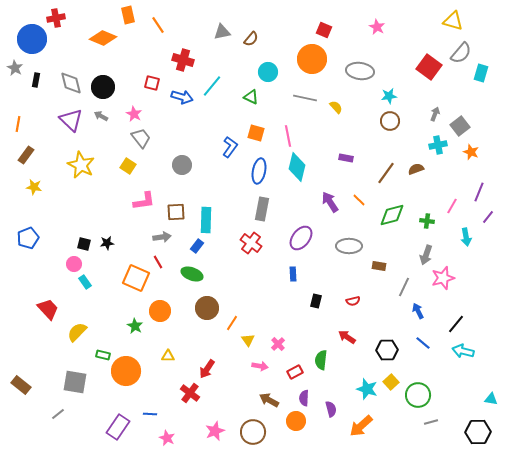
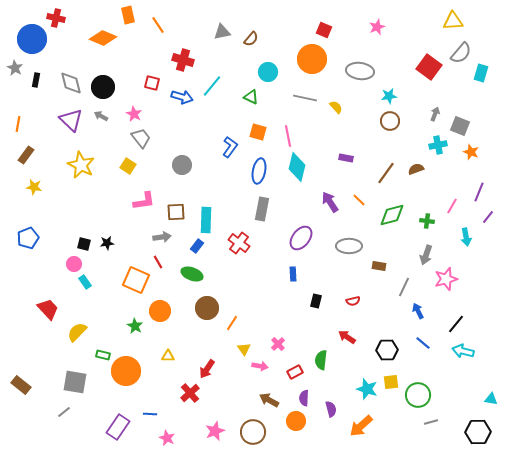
red cross at (56, 18): rotated 24 degrees clockwise
yellow triangle at (453, 21): rotated 20 degrees counterclockwise
pink star at (377, 27): rotated 21 degrees clockwise
gray square at (460, 126): rotated 30 degrees counterclockwise
orange square at (256, 133): moved 2 px right, 1 px up
red cross at (251, 243): moved 12 px left
orange square at (136, 278): moved 2 px down
pink star at (443, 278): moved 3 px right, 1 px down
yellow triangle at (248, 340): moved 4 px left, 9 px down
yellow square at (391, 382): rotated 35 degrees clockwise
red cross at (190, 393): rotated 12 degrees clockwise
gray line at (58, 414): moved 6 px right, 2 px up
